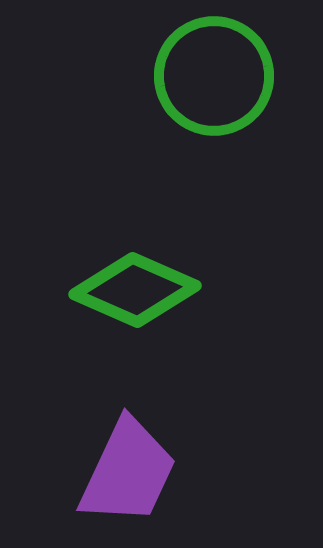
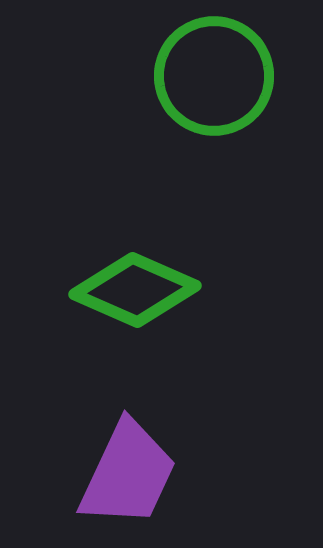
purple trapezoid: moved 2 px down
